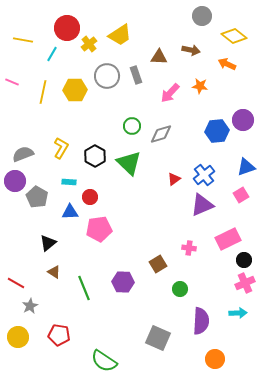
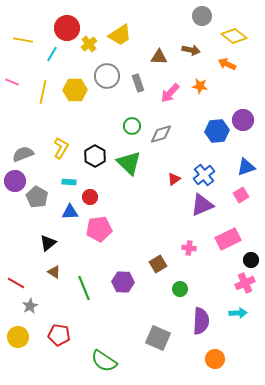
gray rectangle at (136, 75): moved 2 px right, 8 px down
black circle at (244, 260): moved 7 px right
